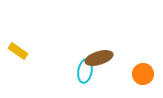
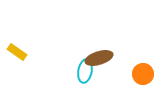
yellow rectangle: moved 1 px left, 1 px down
